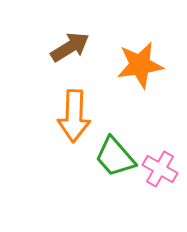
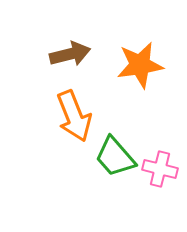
brown arrow: moved 7 px down; rotated 18 degrees clockwise
orange arrow: rotated 24 degrees counterclockwise
pink cross: rotated 16 degrees counterclockwise
